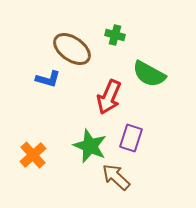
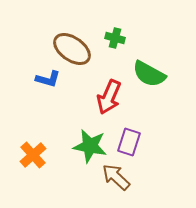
green cross: moved 3 px down
purple rectangle: moved 2 px left, 4 px down
green star: rotated 12 degrees counterclockwise
